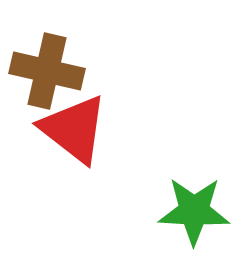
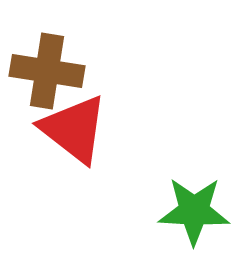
brown cross: rotated 4 degrees counterclockwise
